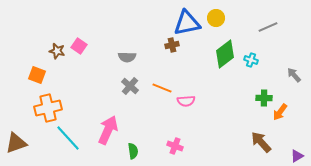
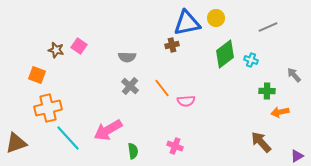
brown star: moved 1 px left, 1 px up
orange line: rotated 30 degrees clockwise
green cross: moved 3 px right, 7 px up
orange arrow: rotated 42 degrees clockwise
pink arrow: rotated 144 degrees counterclockwise
